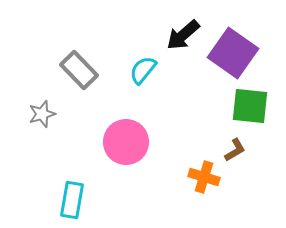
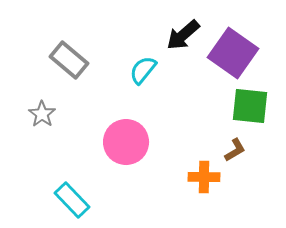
gray rectangle: moved 10 px left, 10 px up; rotated 6 degrees counterclockwise
gray star: rotated 20 degrees counterclockwise
orange cross: rotated 16 degrees counterclockwise
cyan rectangle: rotated 54 degrees counterclockwise
